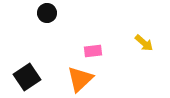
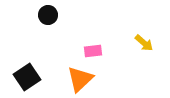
black circle: moved 1 px right, 2 px down
